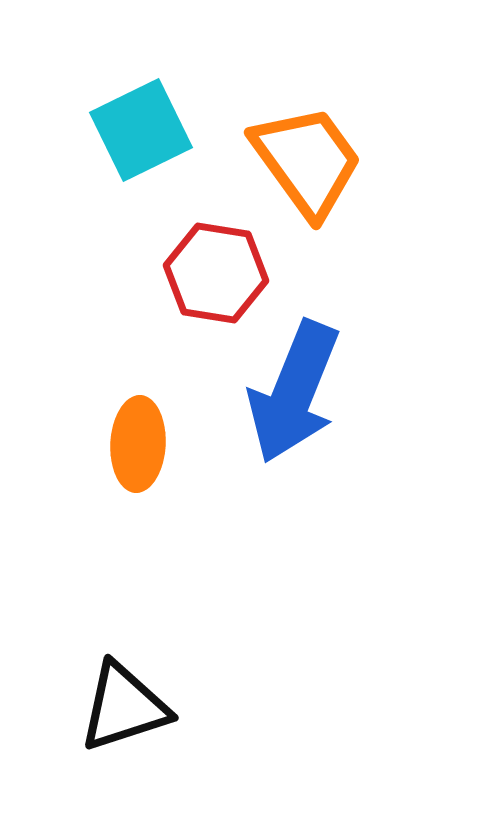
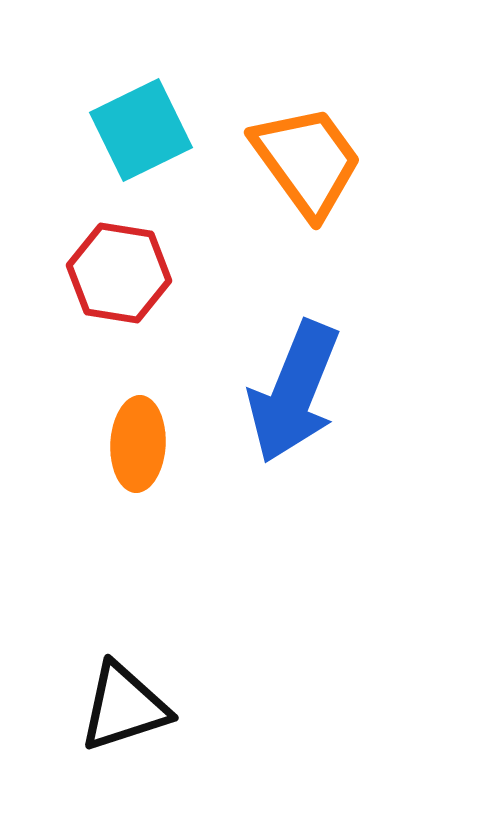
red hexagon: moved 97 px left
